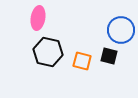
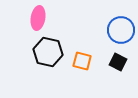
black square: moved 9 px right, 6 px down; rotated 12 degrees clockwise
